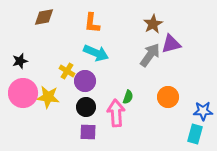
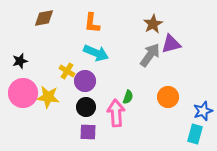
brown diamond: moved 1 px down
blue star: rotated 18 degrees counterclockwise
